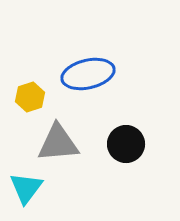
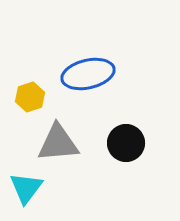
black circle: moved 1 px up
